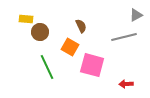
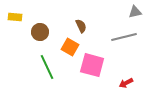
gray triangle: moved 1 px left, 3 px up; rotated 16 degrees clockwise
yellow rectangle: moved 11 px left, 2 px up
red arrow: moved 1 px up; rotated 24 degrees counterclockwise
